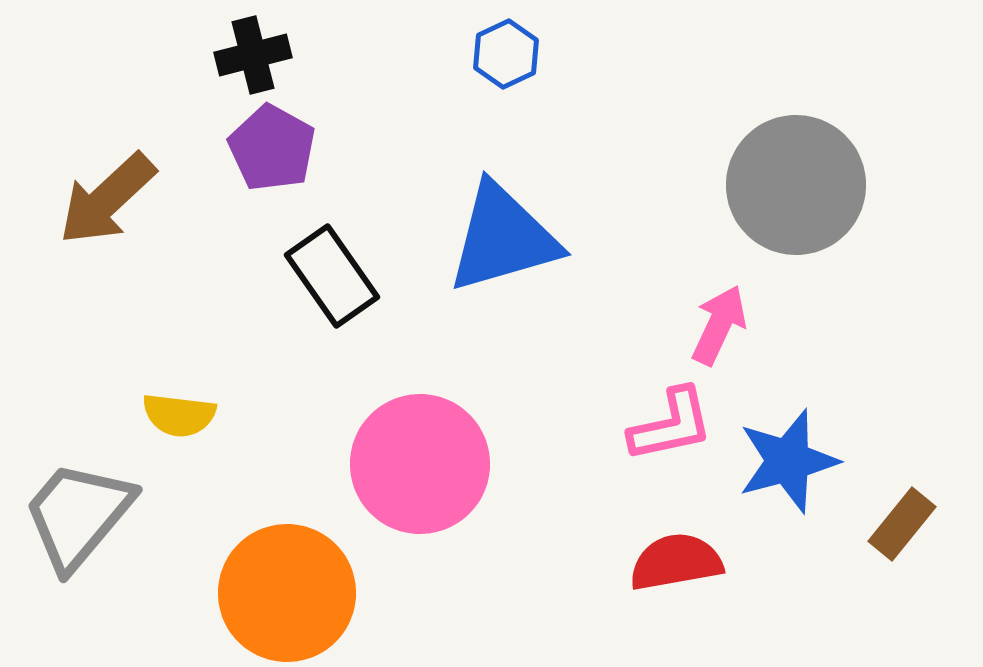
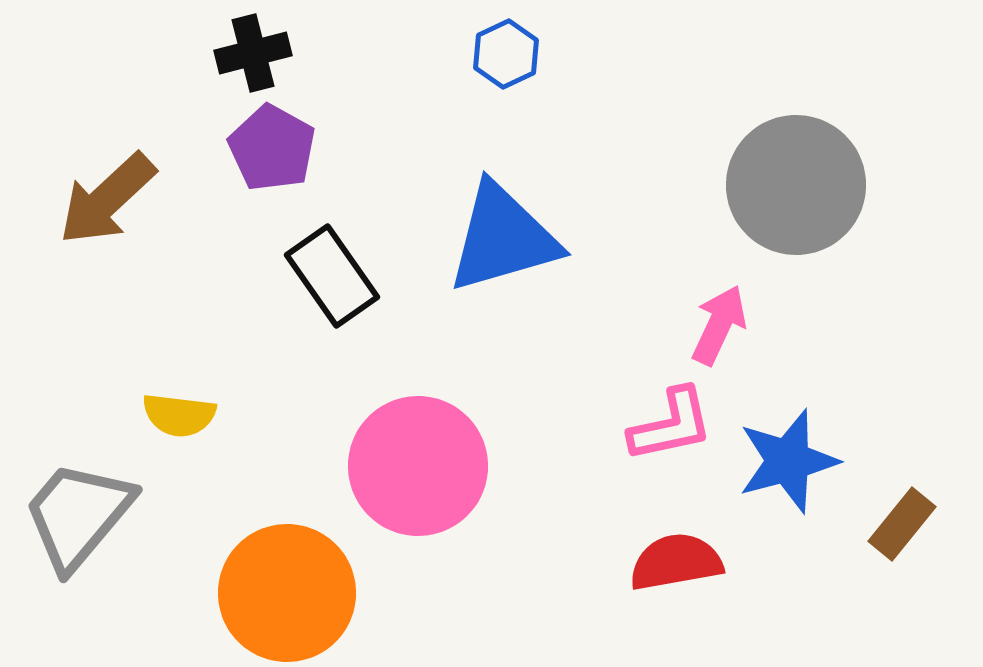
black cross: moved 2 px up
pink circle: moved 2 px left, 2 px down
